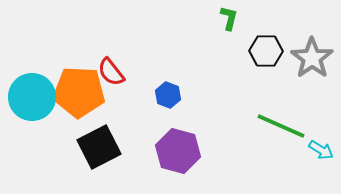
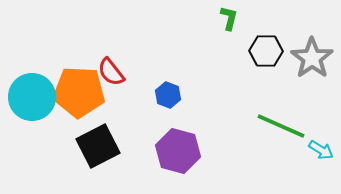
black square: moved 1 px left, 1 px up
